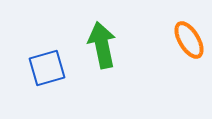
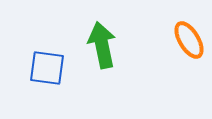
blue square: rotated 24 degrees clockwise
